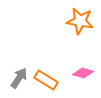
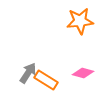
orange star: rotated 16 degrees counterclockwise
gray arrow: moved 9 px right, 5 px up
